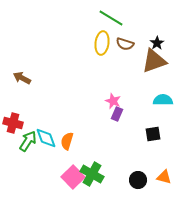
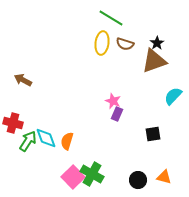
brown arrow: moved 1 px right, 2 px down
cyan semicircle: moved 10 px right, 4 px up; rotated 48 degrees counterclockwise
